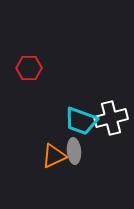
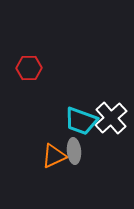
white cross: rotated 28 degrees counterclockwise
